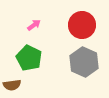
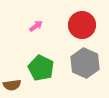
pink arrow: moved 2 px right, 1 px down
green pentagon: moved 12 px right, 10 px down
gray hexagon: moved 1 px right, 1 px down
